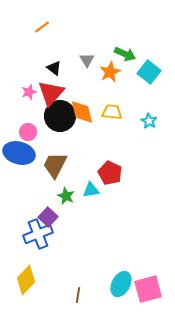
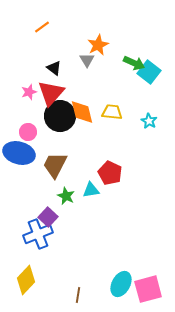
green arrow: moved 9 px right, 9 px down
orange star: moved 12 px left, 27 px up
